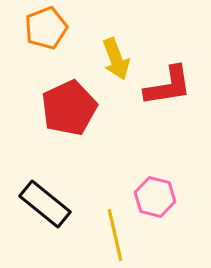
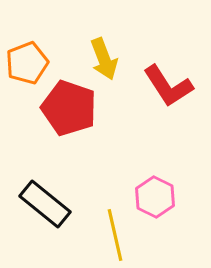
orange pentagon: moved 19 px left, 35 px down
yellow arrow: moved 12 px left
red L-shape: rotated 66 degrees clockwise
red pentagon: rotated 28 degrees counterclockwise
pink hexagon: rotated 12 degrees clockwise
